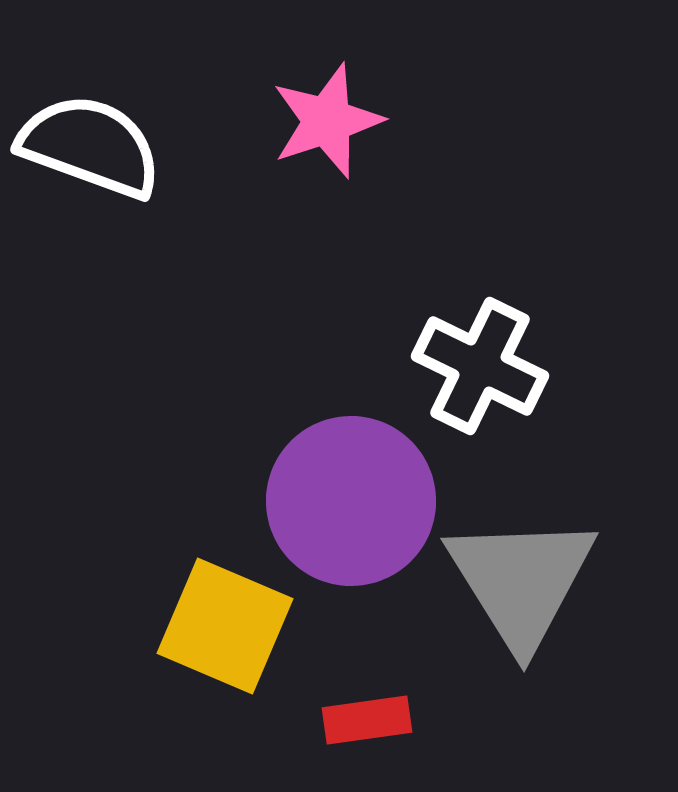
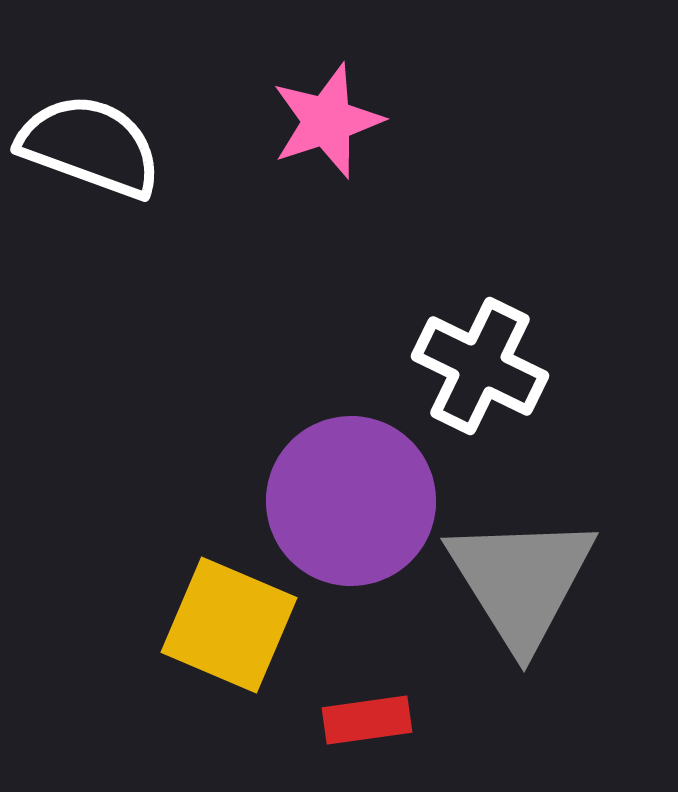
yellow square: moved 4 px right, 1 px up
